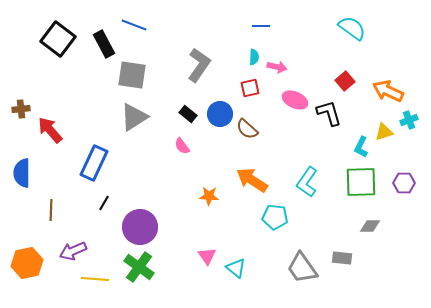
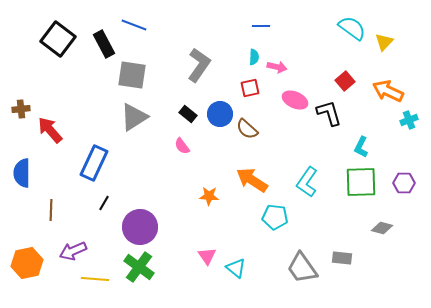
yellow triangle at (384, 132): moved 90 px up; rotated 30 degrees counterclockwise
gray diamond at (370, 226): moved 12 px right, 2 px down; rotated 15 degrees clockwise
